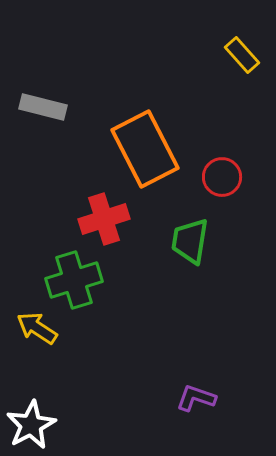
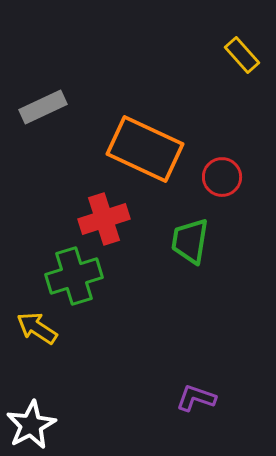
gray rectangle: rotated 39 degrees counterclockwise
orange rectangle: rotated 38 degrees counterclockwise
green cross: moved 4 px up
